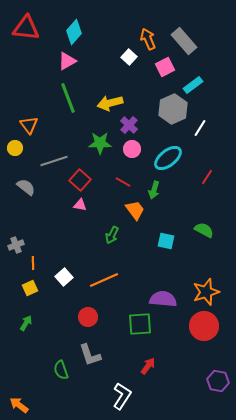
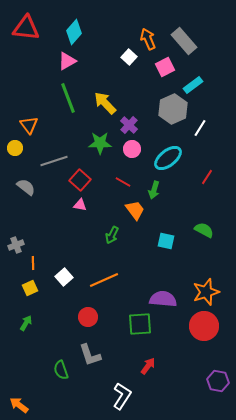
yellow arrow at (110, 103): moved 5 px left; rotated 60 degrees clockwise
